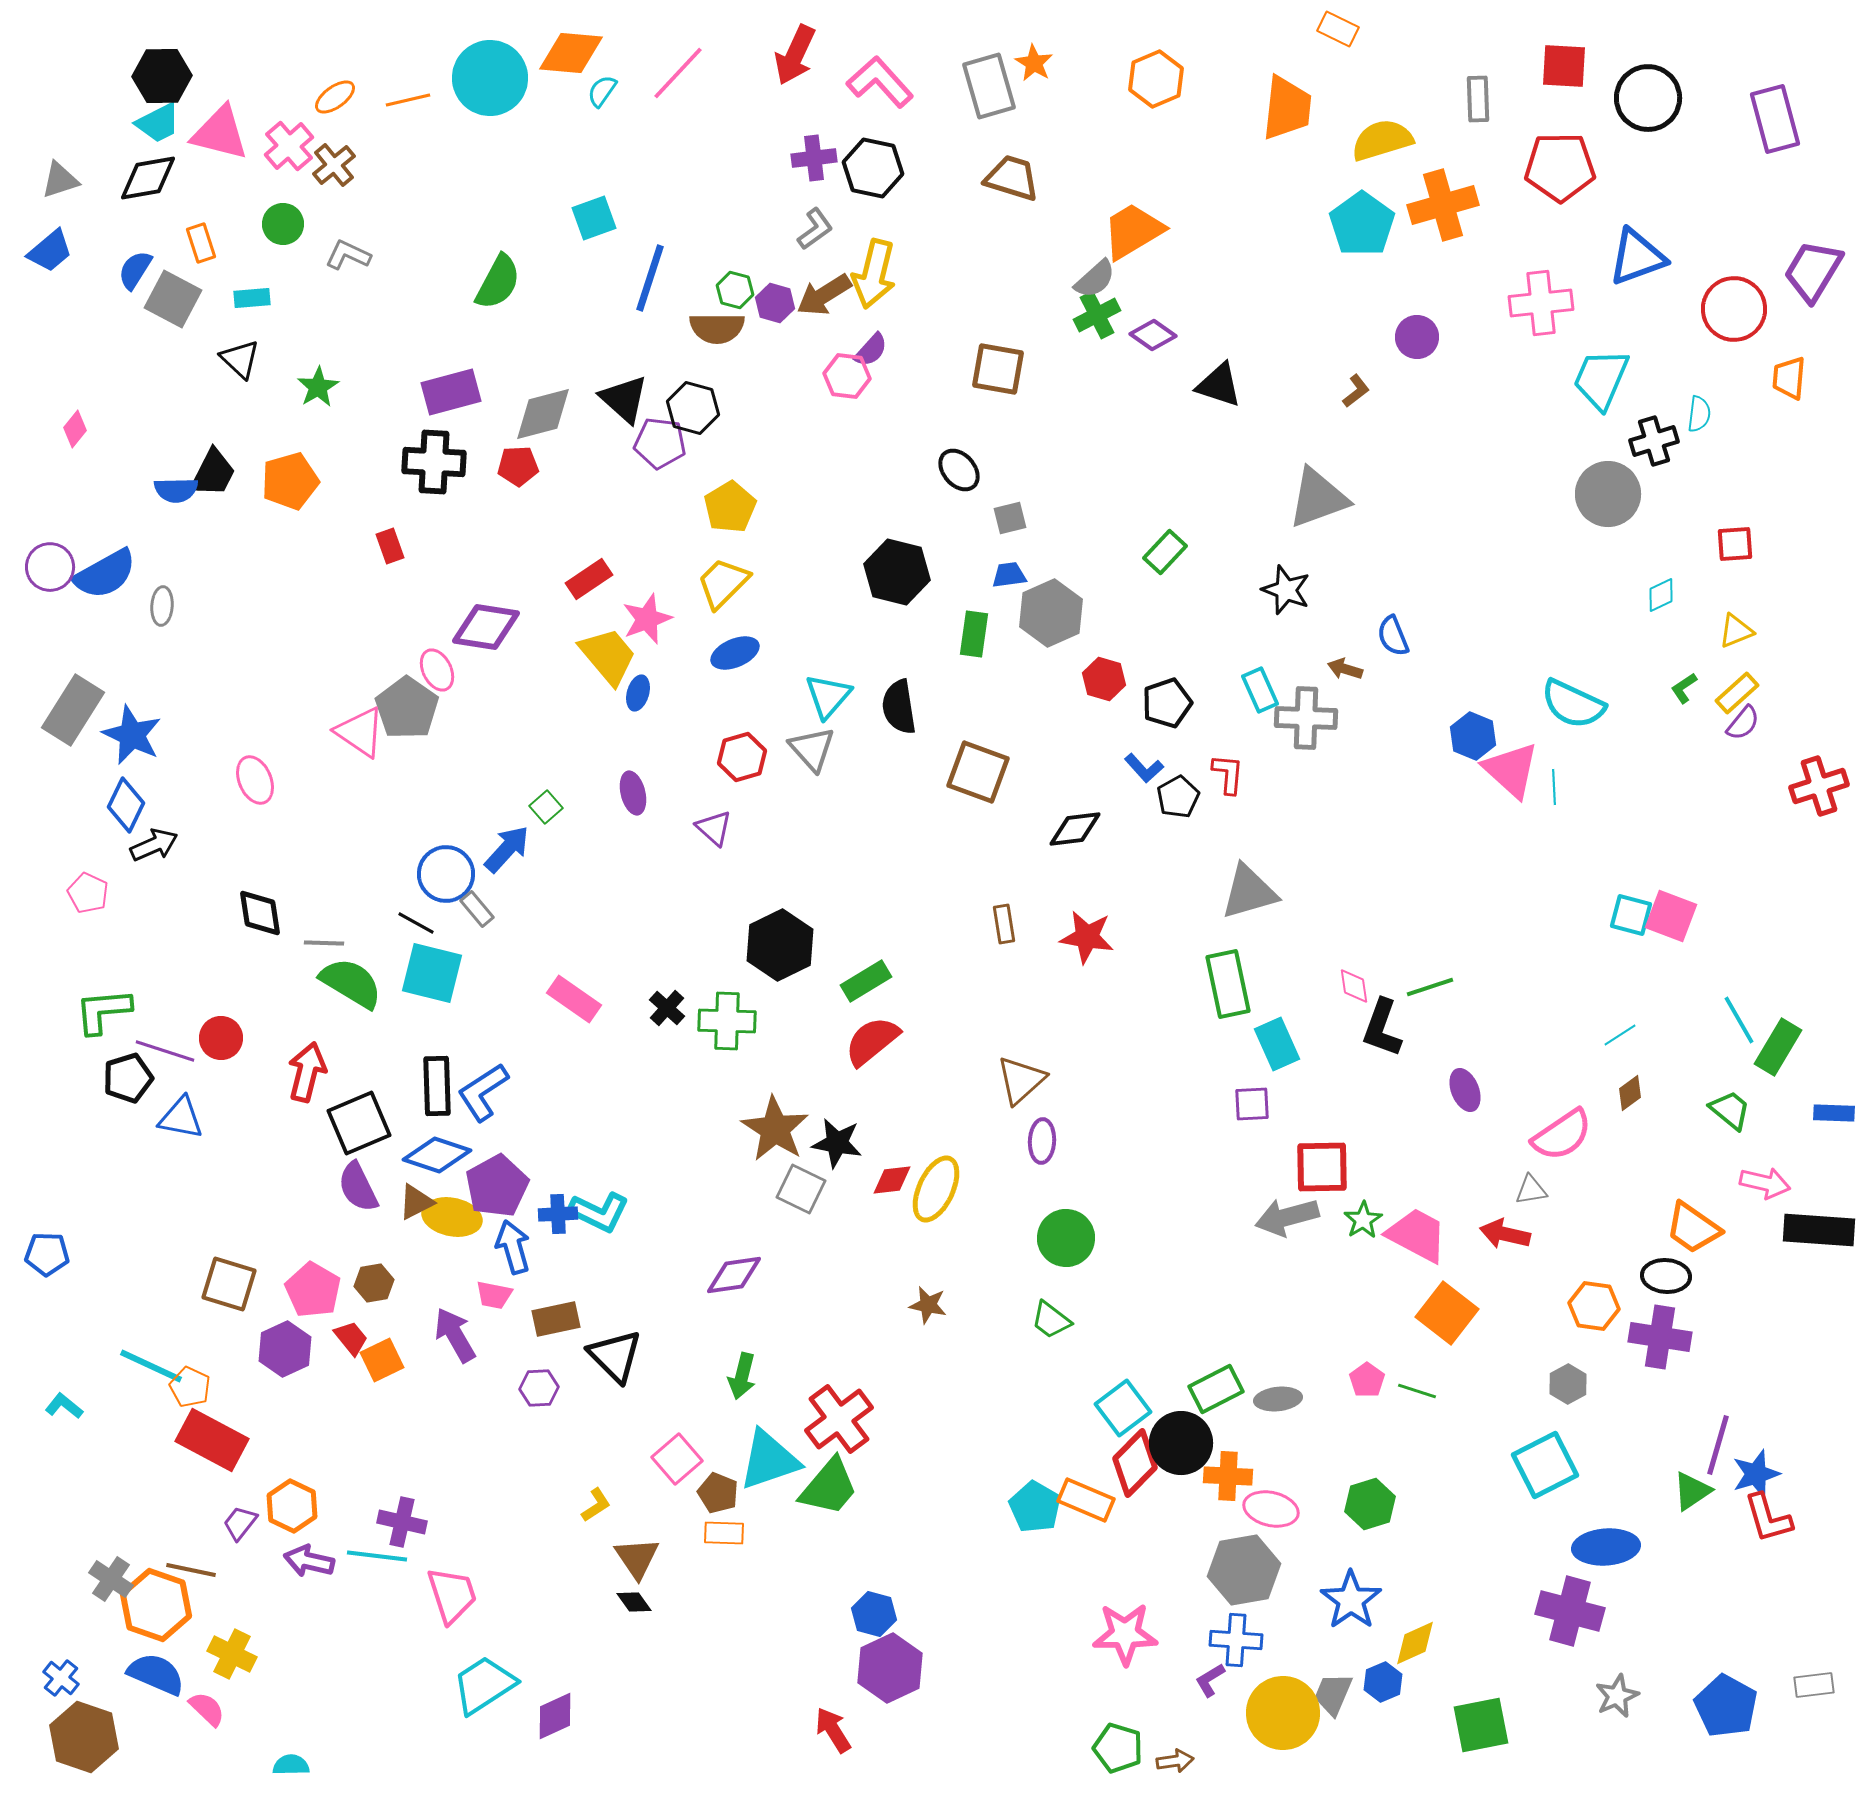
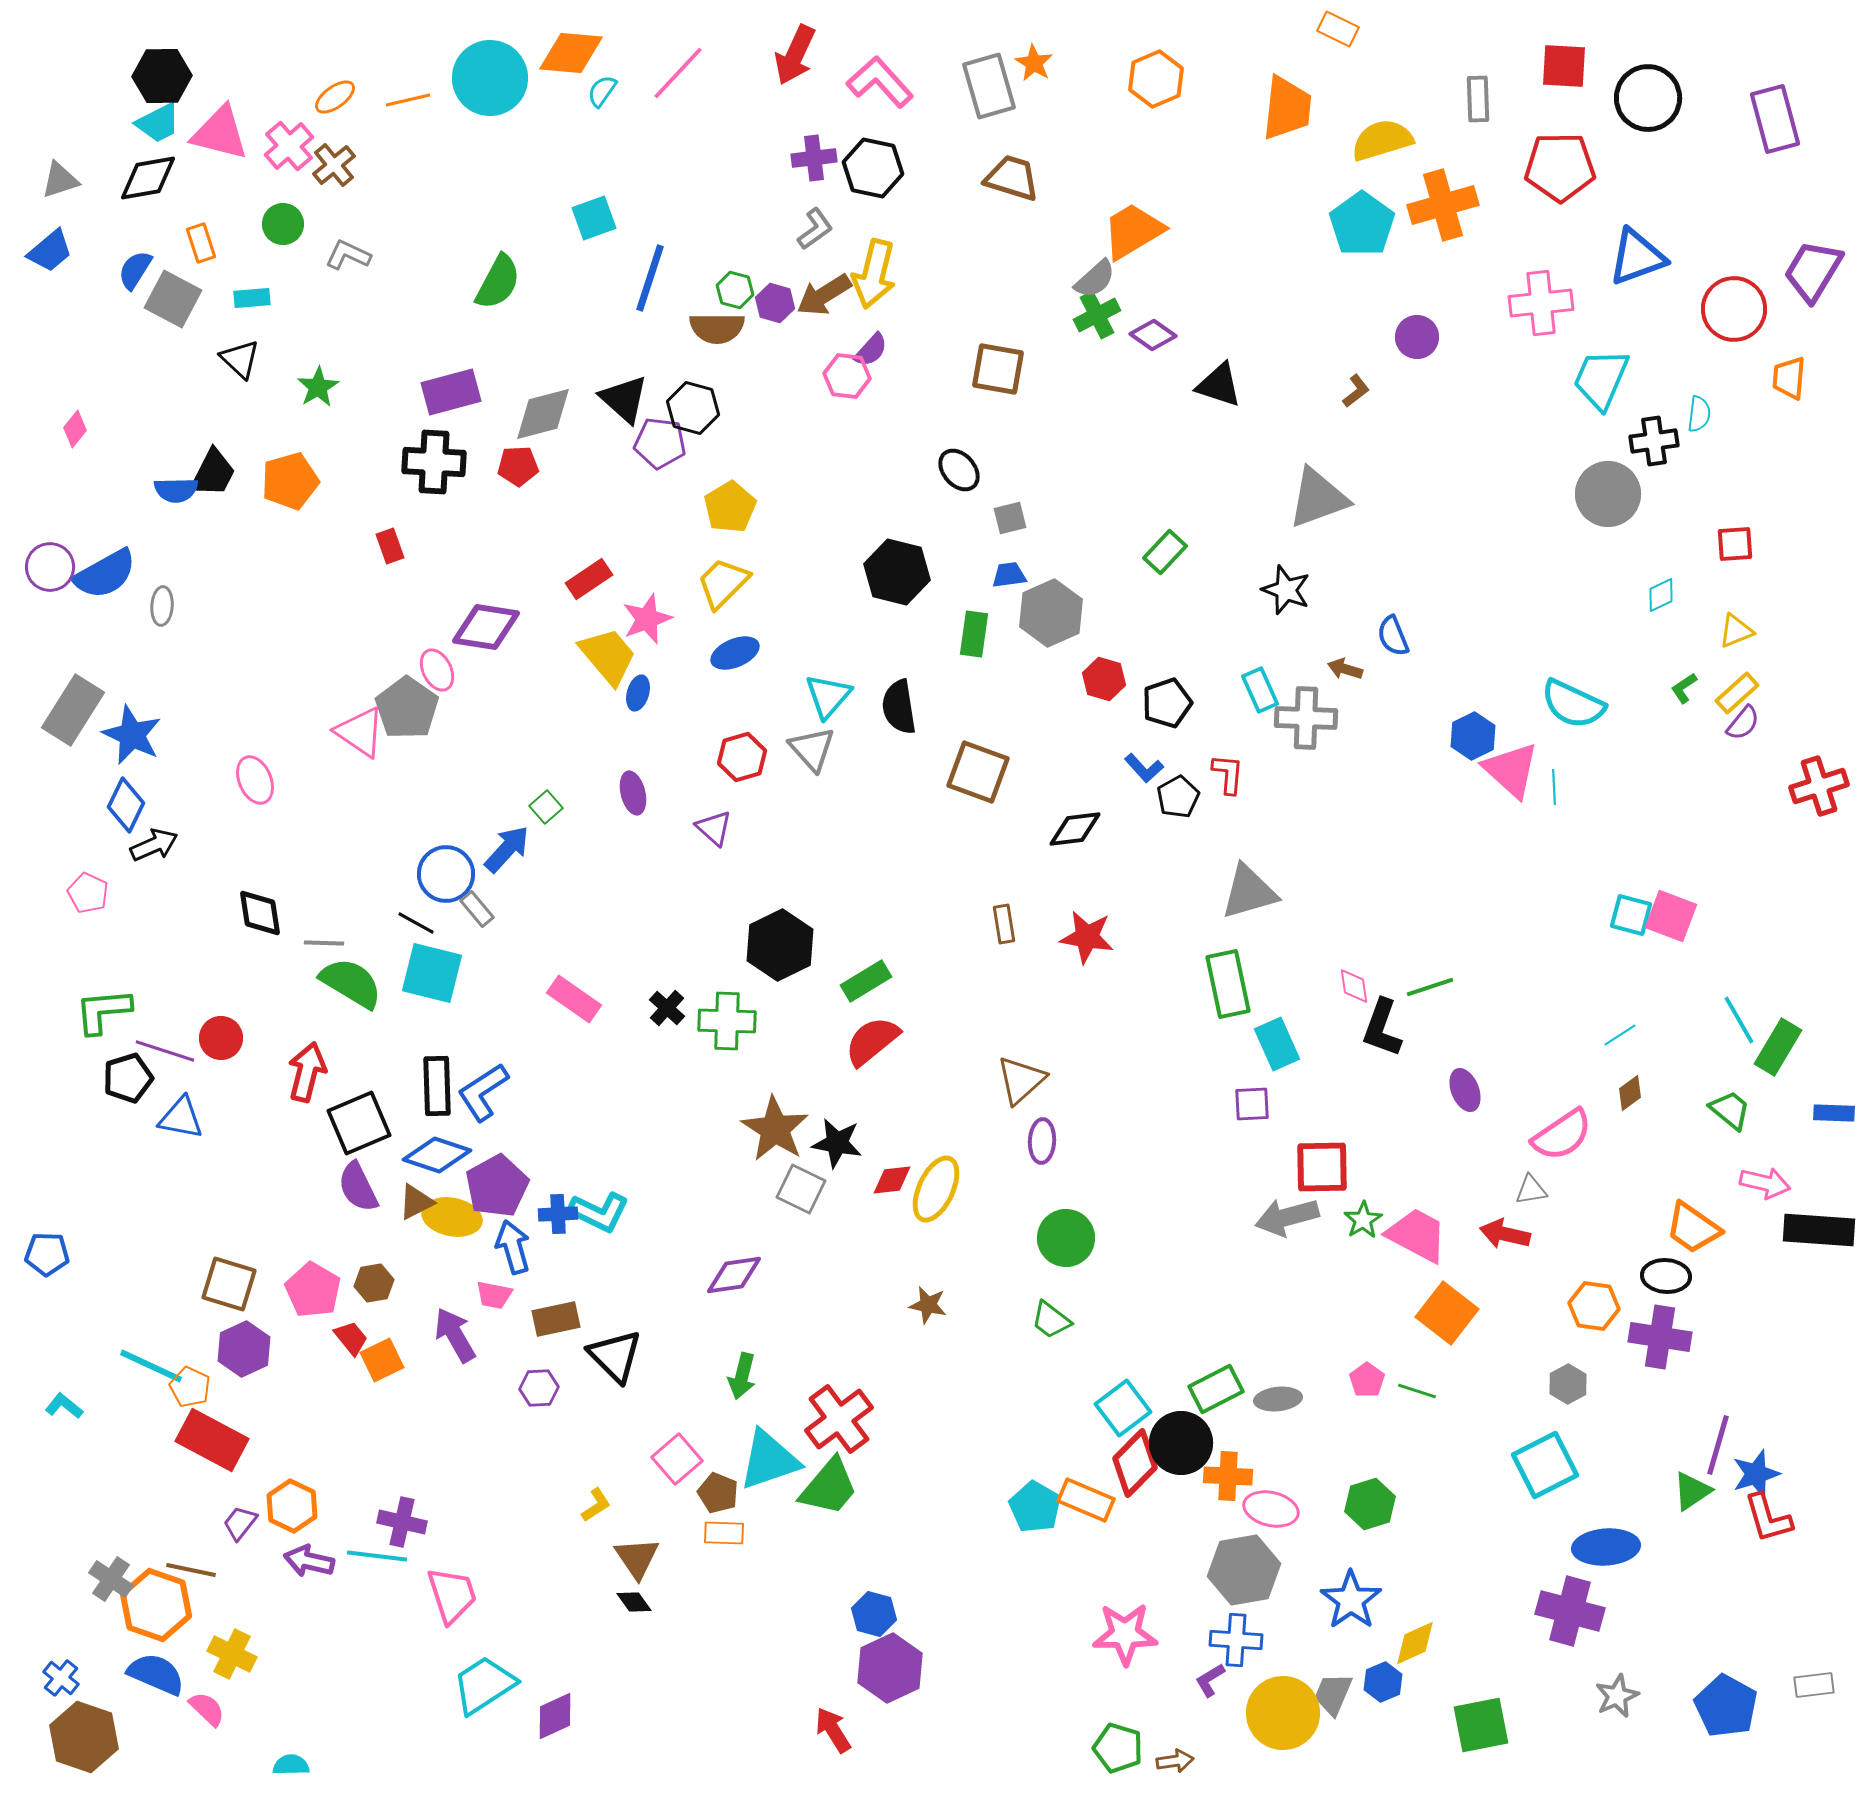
black cross at (1654, 441): rotated 9 degrees clockwise
blue hexagon at (1473, 736): rotated 12 degrees clockwise
purple hexagon at (285, 1349): moved 41 px left
